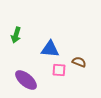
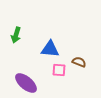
purple ellipse: moved 3 px down
